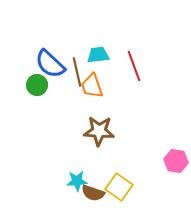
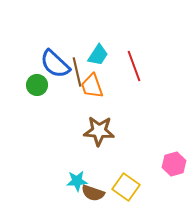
cyan trapezoid: rotated 130 degrees clockwise
blue semicircle: moved 5 px right
pink hexagon: moved 2 px left, 3 px down; rotated 25 degrees counterclockwise
yellow square: moved 7 px right
